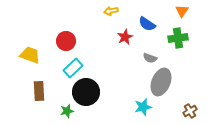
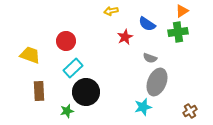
orange triangle: rotated 24 degrees clockwise
green cross: moved 6 px up
gray ellipse: moved 4 px left
